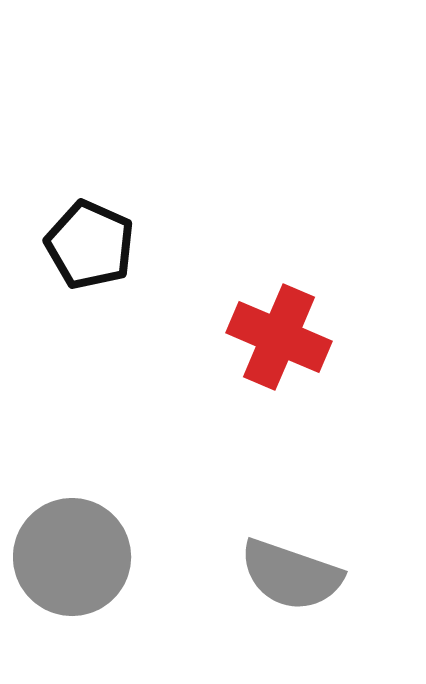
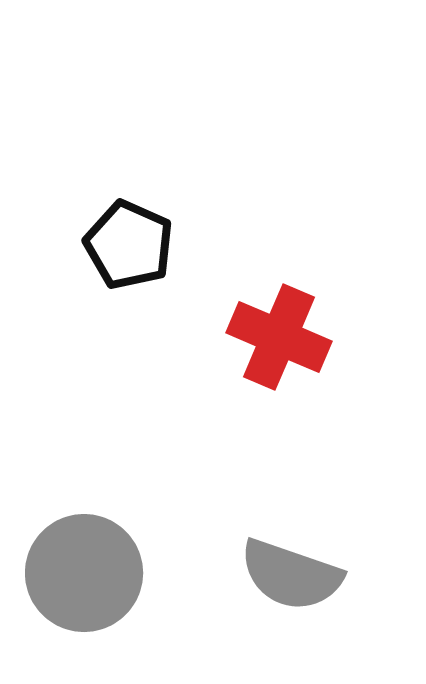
black pentagon: moved 39 px right
gray circle: moved 12 px right, 16 px down
